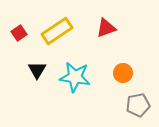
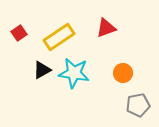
yellow rectangle: moved 2 px right, 6 px down
black triangle: moved 5 px right; rotated 30 degrees clockwise
cyan star: moved 1 px left, 4 px up
